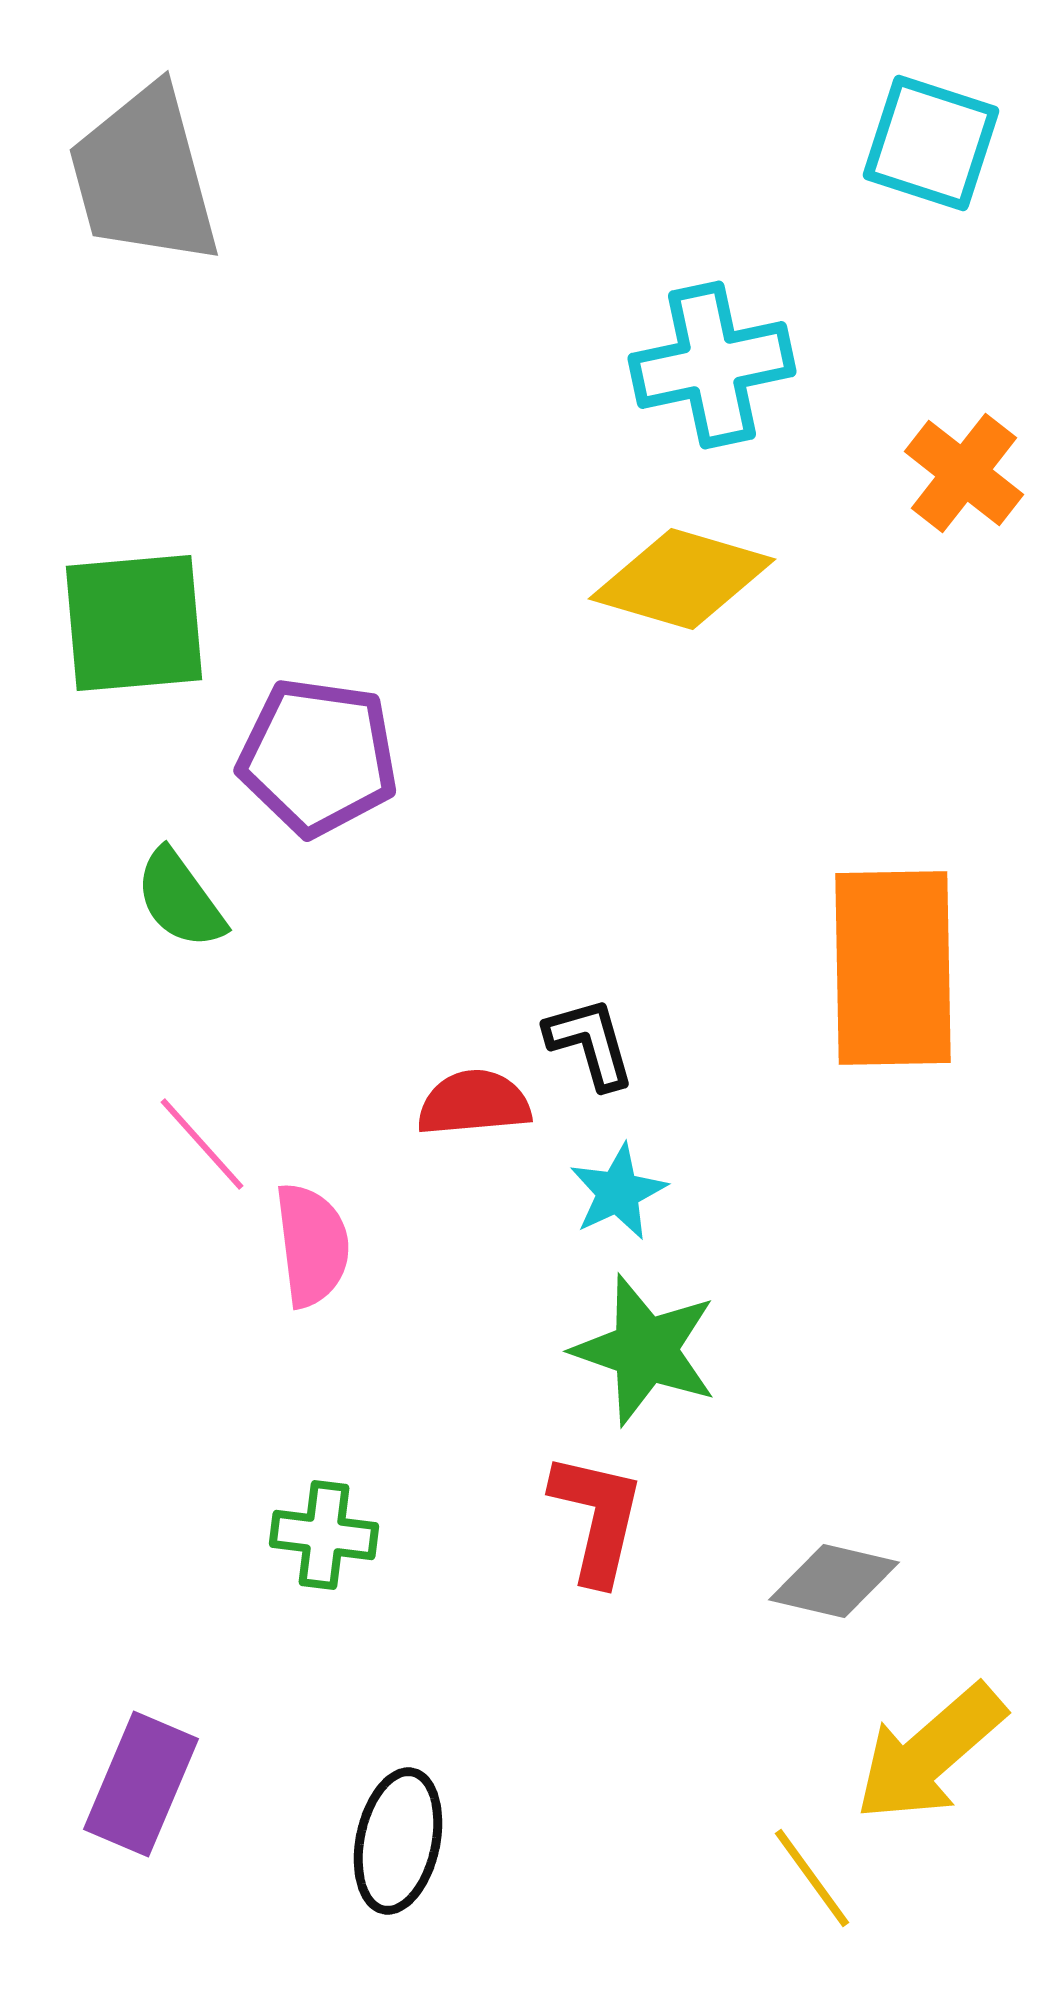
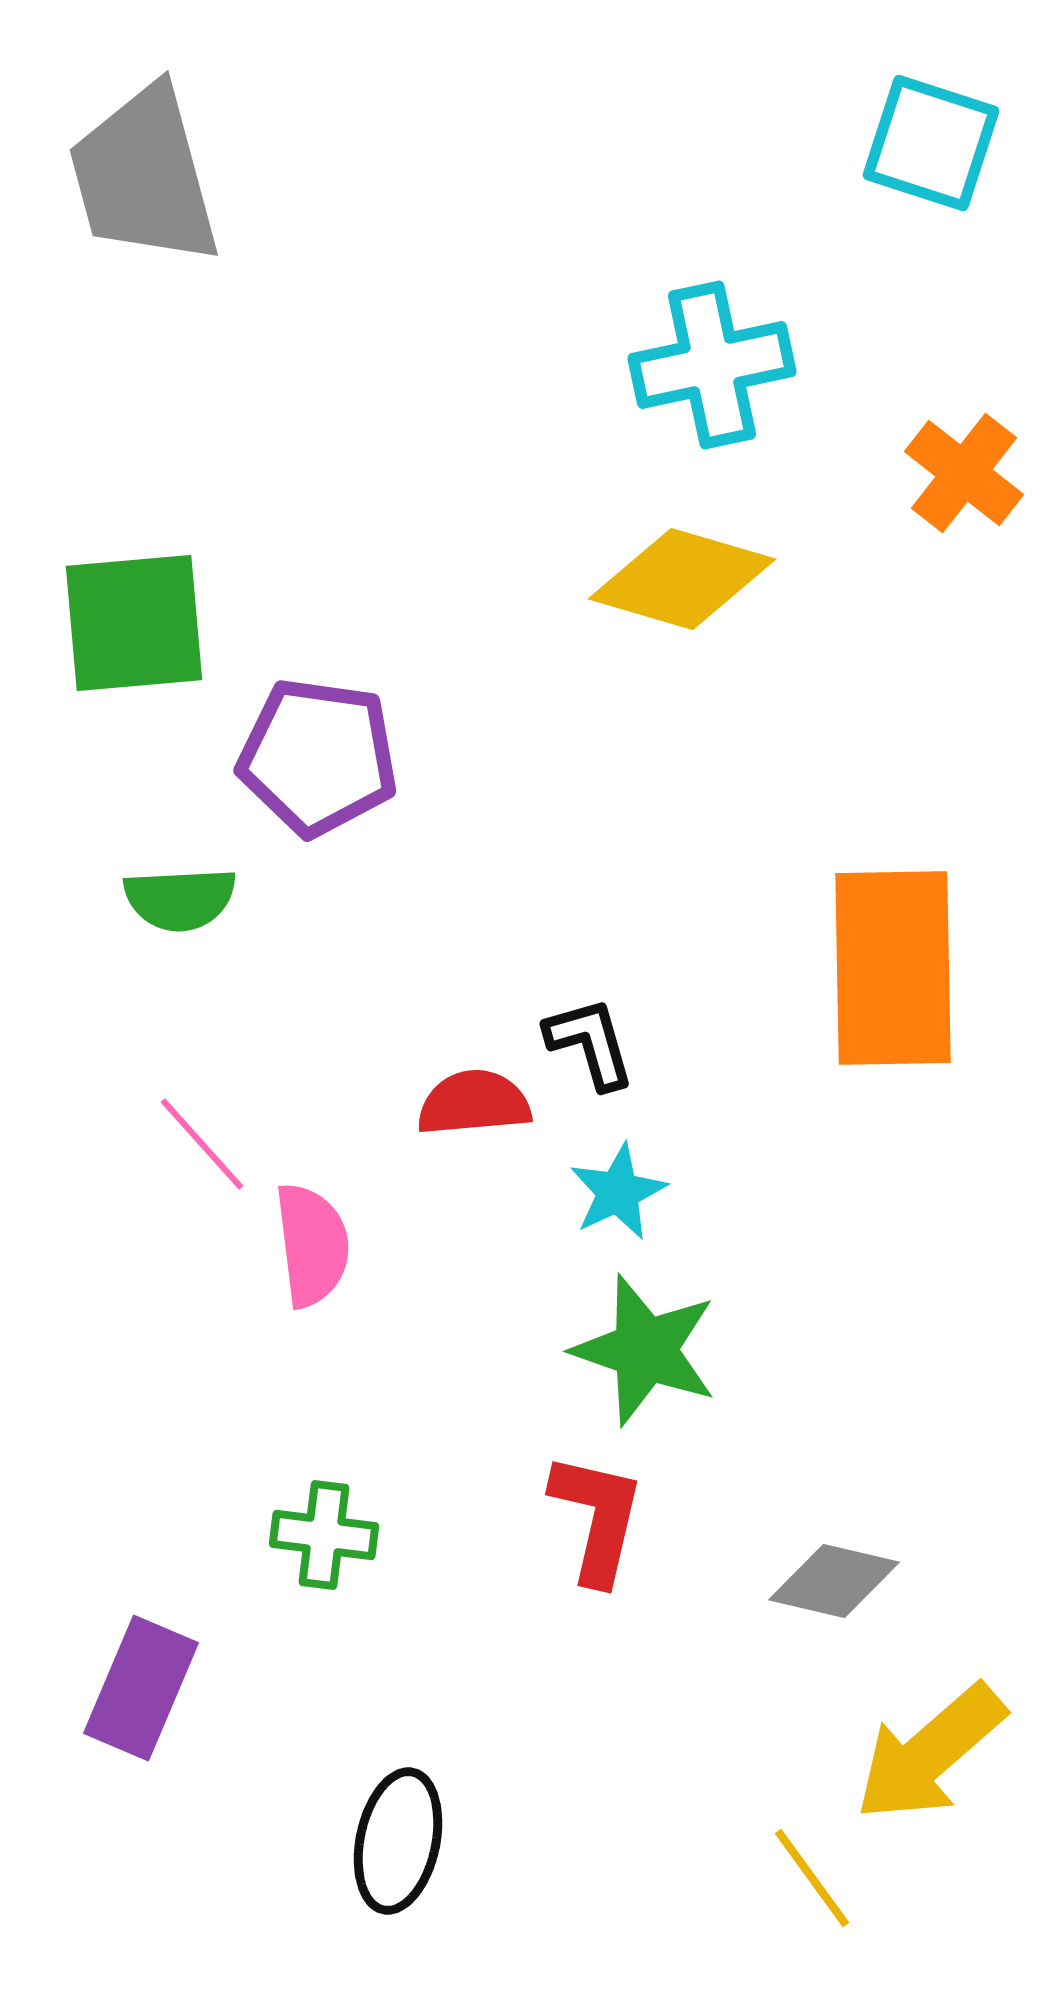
green semicircle: rotated 57 degrees counterclockwise
purple rectangle: moved 96 px up
